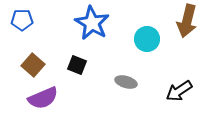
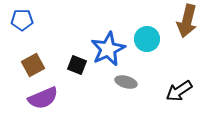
blue star: moved 16 px right, 26 px down; rotated 16 degrees clockwise
brown square: rotated 20 degrees clockwise
